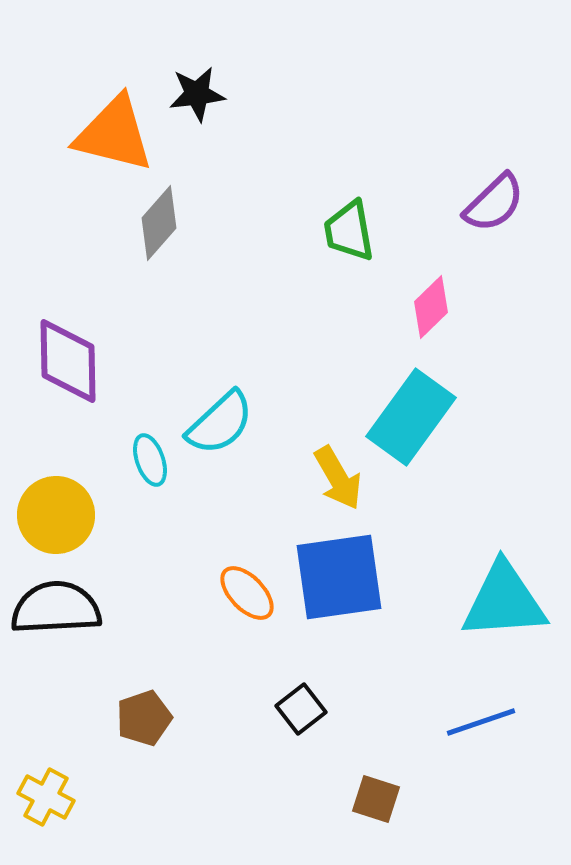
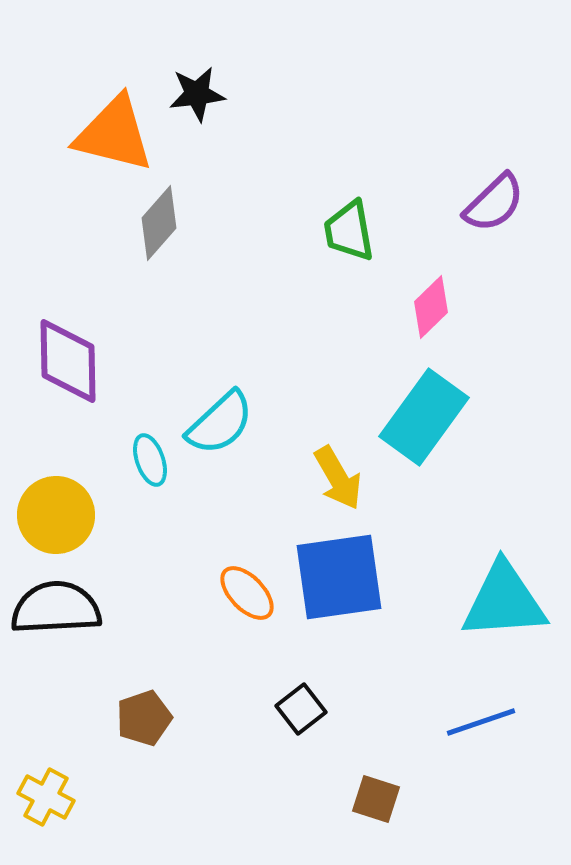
cyan rectangle: moved 13 px right
